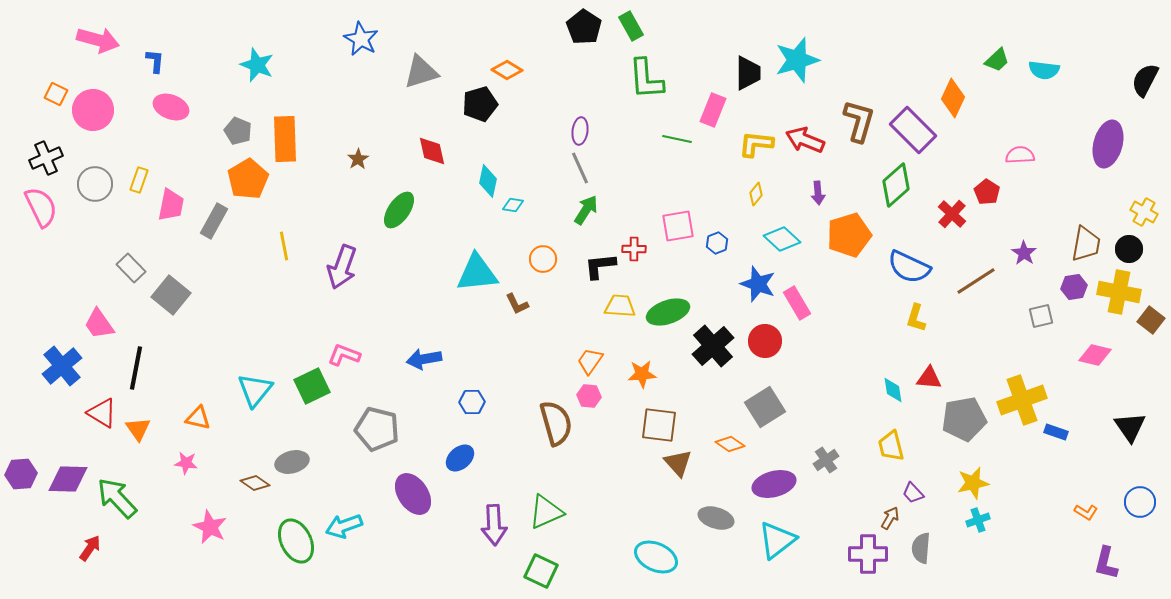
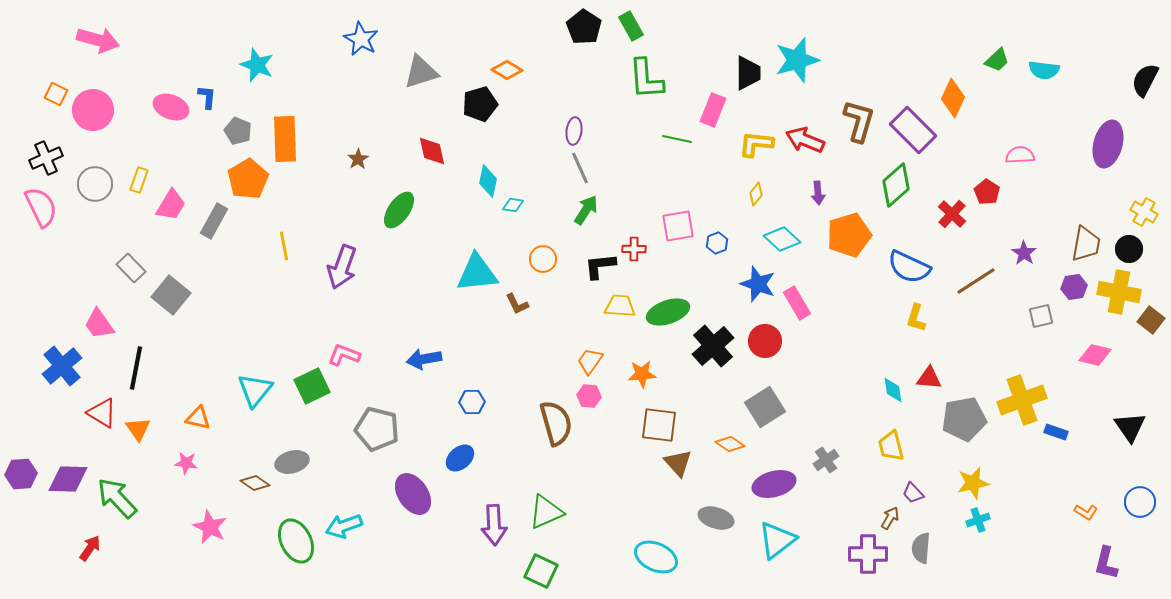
blue L-shape at (155, 61): moved 52 px right, 36 px down
purple ellipse at (580, 131): moved 6 px left
pink trapezoid at (171, 205): rotated 20 degrees clockwise
